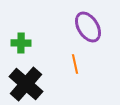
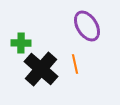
purple ellipse: moved 1 px left, 1 px up
black cross: moved 15 px right, 15 px up
